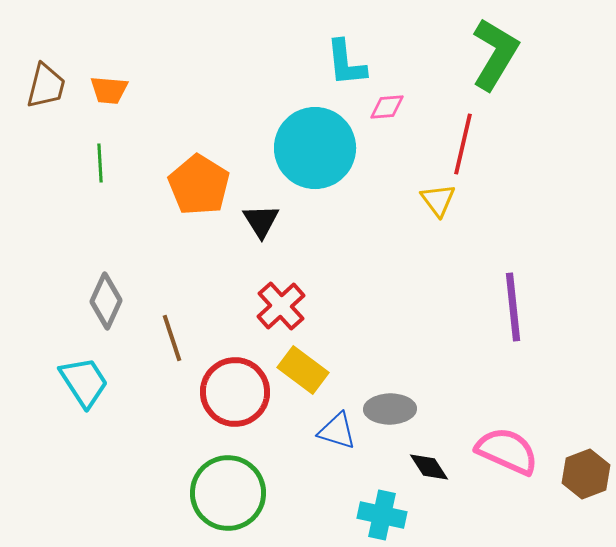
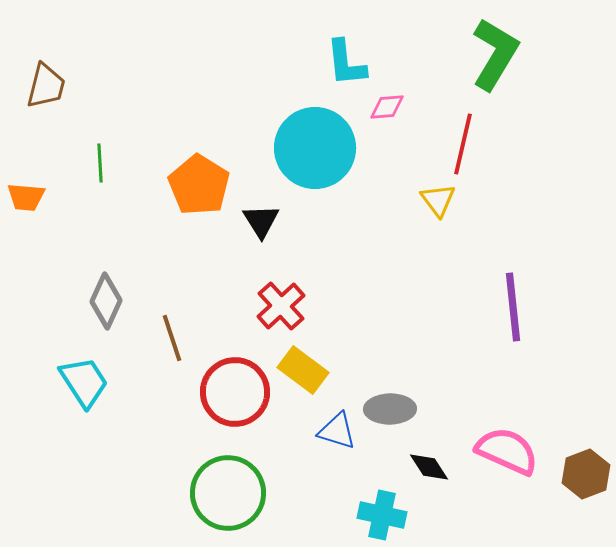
orange trapezoid: moved 83 px left, 107 px down
